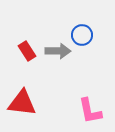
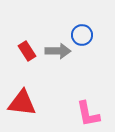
pink L-shape: moved 2 px left, 3 px down
